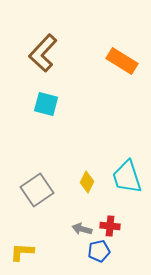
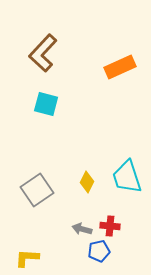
orange rectangle: moved 2 px left, 6 px down; rotated 56 degrees counterclockwise
yellow L-shape: moved 5 px right, 6 px down
